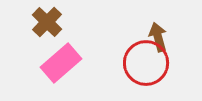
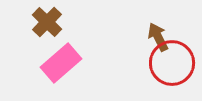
brown arrow: rotated 12 degrees counterclockwise
red circle: moved 26 px right
